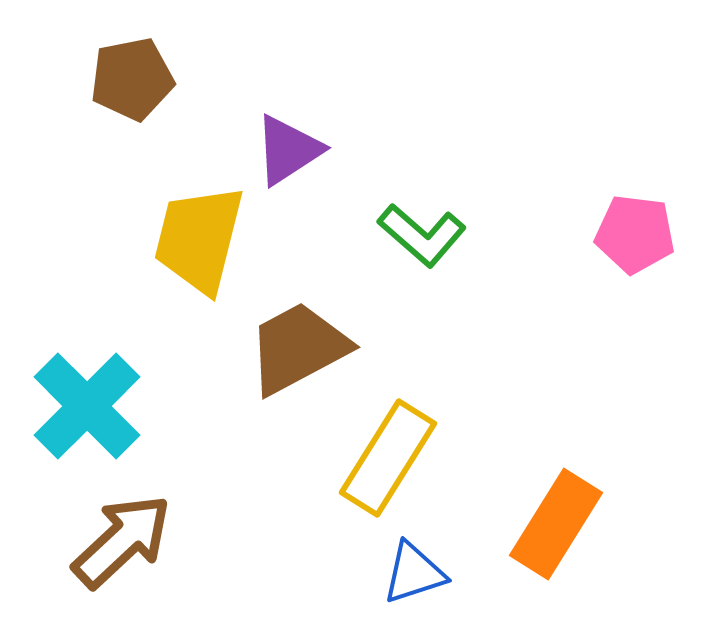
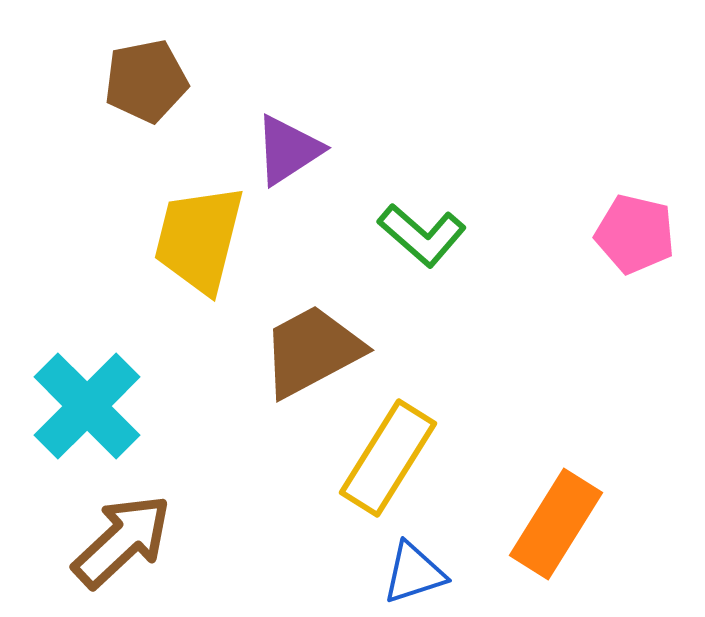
brown pentagon: moved 14 px right, 2 px down
pink pentagon: rotated 6 degrees clockwise
brown trapezoid: moved 14 px right, 3 px down
